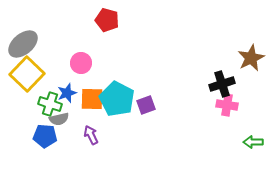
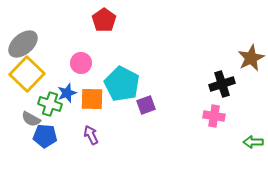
red pentagon: moved 3 px left; rotated 20 degrees clockwise
cyan pentagon: moved 5 px right, 15 px up
pink cross: moved 13 px left, 11 px down
gray semicircle: moved 28 px left; rotated 42 degrees clockwise
